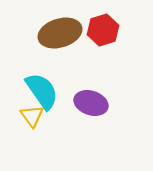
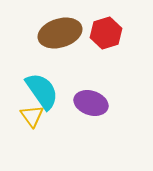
red hexagon: moved 3 px right, 3 px down
